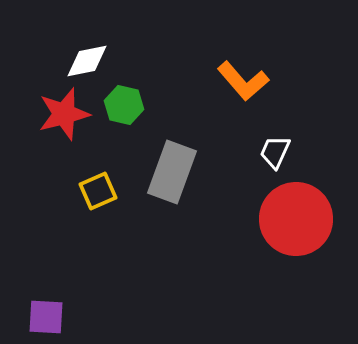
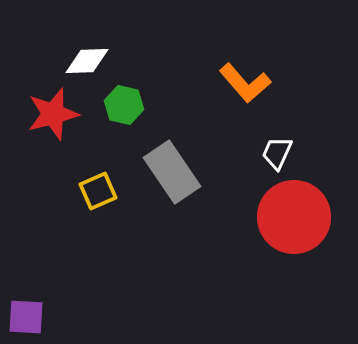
white diamond: rotated 9 degrees clockwise
orange L-shape: moved 2 px right, 2 px down
red star: moved 11 px left
white trapezoid: moved 2 px right, 1 px down
gray rectangle: rotated 54 degrees counterclockwise
red circle: moved 2 px left, 2 px up
purple square: moved 20 px left
